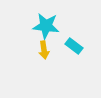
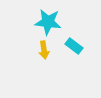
cyan star: moved 2 px right, 4 px up
